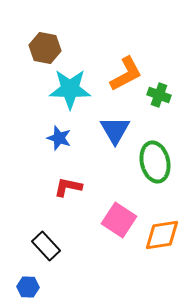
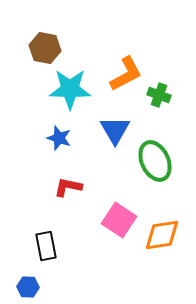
green ellipse: moved 1 px up; rotated 12 degrees counterclockwise
black rectangle: rotated 32 degrees clockwise
